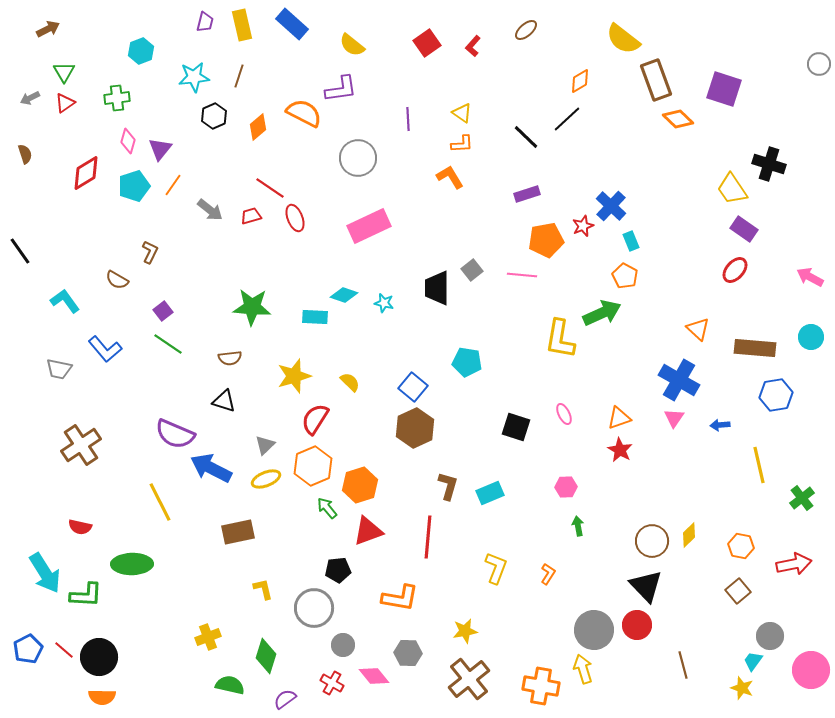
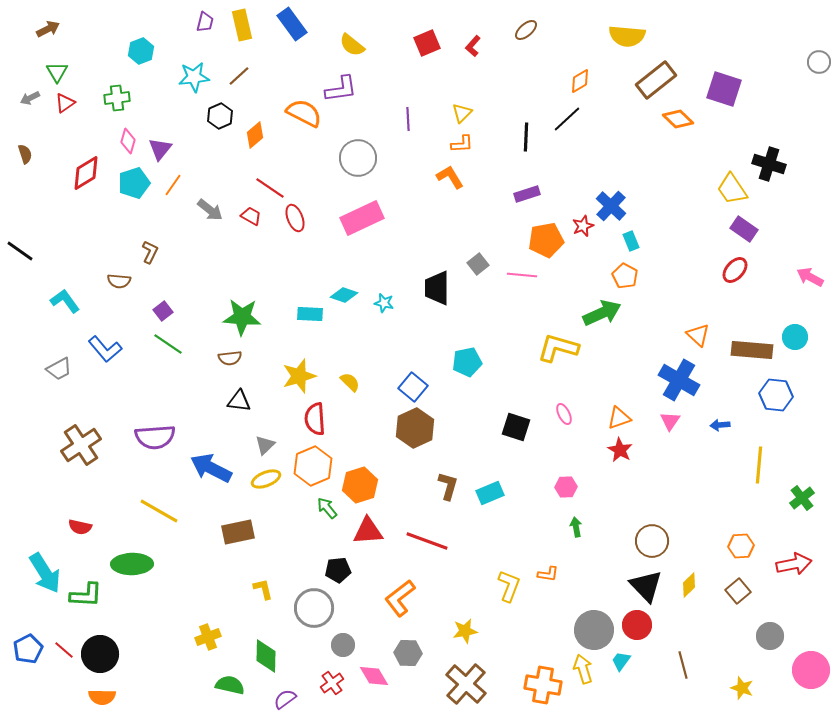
blue rectangle at (292, 24): rotated 12 degrees clockwise
yellow semicircle at (623, 39): moved 4 px right, 3 px up; rotated 33 degrees counterclockwise
red square at (427, 43): rotated 12 degrees clockwise
gray circle at (819, 64): moved 2 px up
green triangle at (64, 72): moved 7 px left
brown line at (239, 76): rotated 30 degrees clockwise
brown rectangle at (656, 80): rotated 72 degrees clockwise
yellow triangle at (462, 113): rotated 40 degrees clockwise
black hexagon at (214, 116): moved 6 px right
orange diamond at (258, 127): moved 3 px left, 8 px down
black line at (526, 137): rotated 48 degrees clockwise
cyan pentagon at (134, 186): moved 3 px up
red trapezoid at (251, 216): rotated 45 degrees clockwise
pink rectangle at (369, 226): moved 7 px left, 8 px up
black line at (20, 251): rotated 20 degrees counterclockwise
gray square at (472, 270): moved 6 px right, 6 px up
brown semicircle at (117, 280): moved 2 px right, 1 px down; rotated 25 degrees counterclockwise
green star at (252, 307): moved 10 px left, 10 px down
cyan rectangle at (315, 317): moved 5 px left, 3 px up
orange triangle at (698, 329): moved 6 px down
cyan circle at (811, 337): moved 16 px left
yellow L-shape at (560, 339): moved 2 px left, 9 px down; rotated 96 degrees clockwise
brown rectangle at (755, 348): moved 3 px left, 2 px down
cyan pentagon at (467, 362): rotated 20 degrees counterclockwise
gray trapezoid at (59, 369): rotated 40 degrees counterclockwise
yellow star at (294, 376): moved 5 px right
blue hexagon at (776, 395): rotated 16 degrees clockwise
black triangle at (224, 401): moved 15 px right; rotated 10 degrees counterclockwise
pink triangle at (674, 418): moved 4 px left, 3 px down
red semicircle at (315, 419): rotated 36 degrees counterclockwise
purple semicircle at (175, 434): moved 20 px left, 3 px down; rotated 27 degrees counterclockwise
yellow line at (759, 465): rotated 18 degrees clockwise
yellow line at (160, 502): moved 1 px left, 9 px down; rotated 33 degrees counterclockwise
green arrow at (578, 526): moved 2 px left, 1 px down
red triangle at (368, 531): rotated 16 degrees clockwise
yellow diamond at (689, 535): moved 50 px down
red line at (428, 537): moved 1 px left, 4 px down; rotated 75 degrees counterclockwise
orange hexagon at (741, 546): rotated 15 degrees counterclockwise
yellow L-shape at (496, 568): moved 13 px right, 18 px down
orange L-shape at (548, 574): rotated 65 degrees clockwise
orange L-shape at (400, 598): rotated 132 degrees clockwise
green diamond at (266, 656): rotated 16 degrees counterclockwise
black circle at (99, 657): moved 1 px right, 3 px up
cyan trapezoid at (753, 661): moved 132 px left
pink diamond at (374, 676): rotated 8 degrees clockwise
brown cross at (469, 679): moved 3 px left, 5 px down; rotated 9 degrees counterclockwise
red cross at (332, 683): rotated 25 degrees clockwise
orange cross at (541, 686): moved 2 px right, 1 px up
